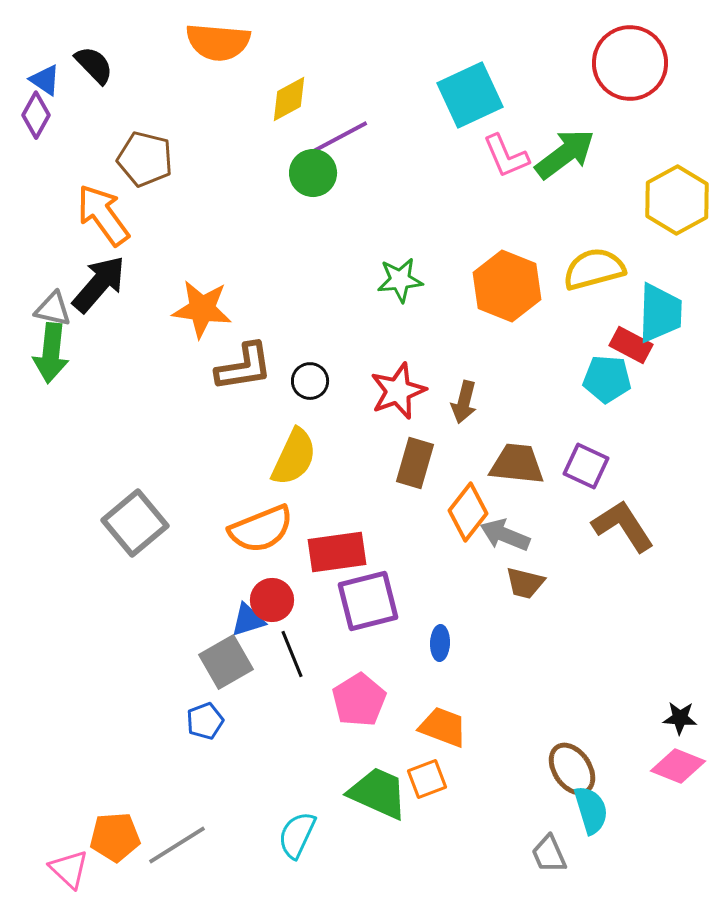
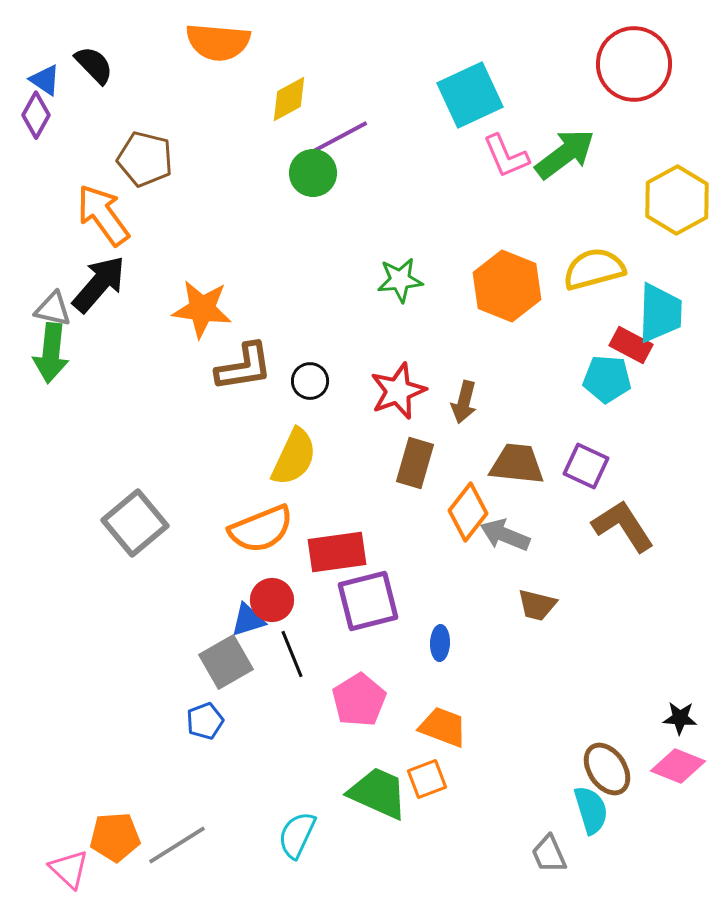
red circle at (630, 63): moved 4 px right, 1 px down
brown trapezoid at (525, 583): moved 12 px right, 22 px down
brown ellipse at (572, 769): moved 35 px right
